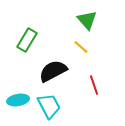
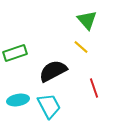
green rectangle: moved 12 px left, 13 px down; rotated 40 degrees clockwise
red line: moved 3 px down
